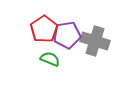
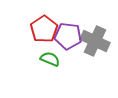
purple pentagon: moved 1 px right, 1 px down; rotated 16 degrees clockwise
gray cross: rotated 8 degrees clockwise
